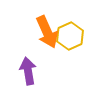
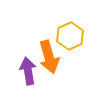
orange arrow: moved 2 px right, 25 px down; rotated 8 degrees clockwise
